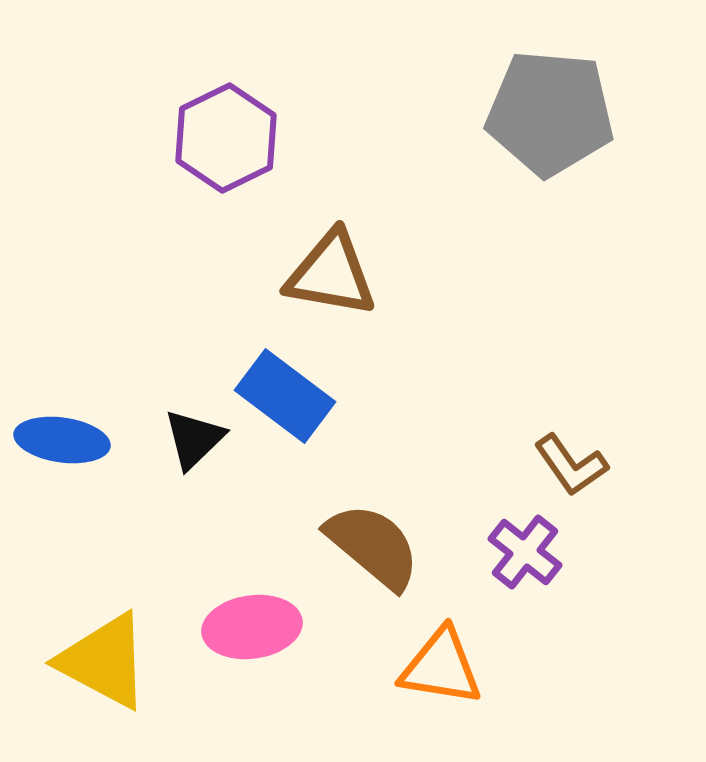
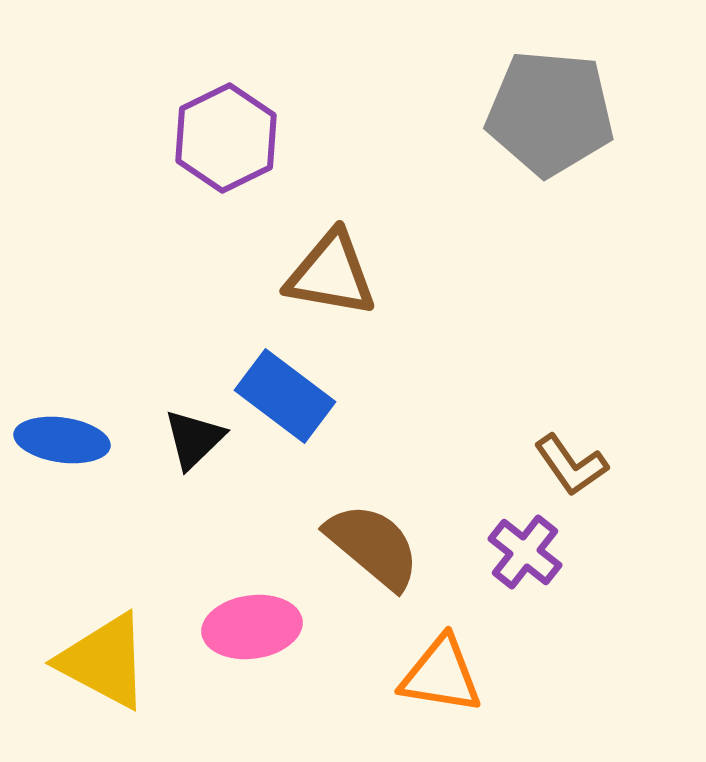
orange triangle: moved 8 px down
